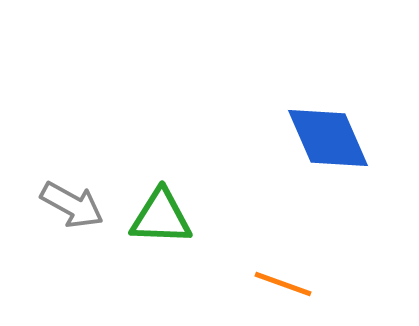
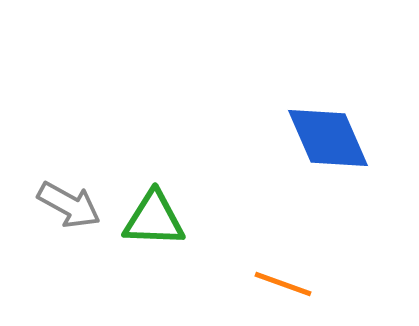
gray arrow: moved 3 px left
green triangle: moved 7 px left, 2 px down
